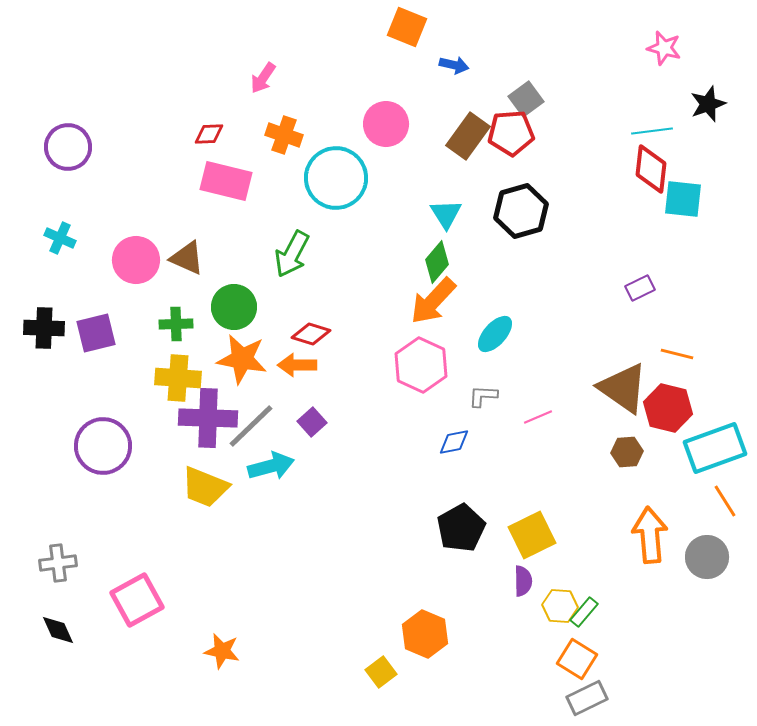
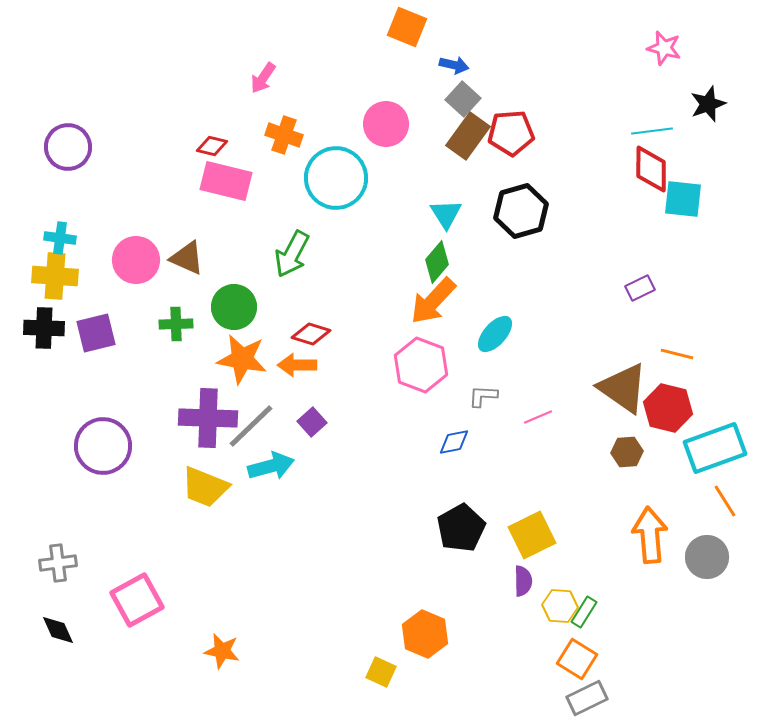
gray square at (526, 99): moved 63 px left; rotated 12 degrees counterclockwise
red diamond at (209, 134): moved 3 px right, 12 px down; rotated 16 degrees clockwise
red diamond at (651, 169): rotated 6 degrees counterclockwise
cyan cross at (60, 238): rotated 16 degrees counterclockwise
pink hexagon at (421, 365): rotated 4 degrees counterclockwise
yellow cross at (178, 378): moved 123 px left, 102 px up
green rectangle at (584, 612): rotated 8 degrees counterclockwise
yellow square at (381, 672): rotated 28 degrees counterclockwise
